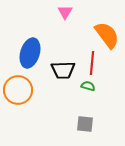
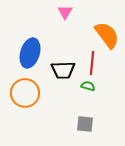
orange circle: moved 7 px right, 3 px down
